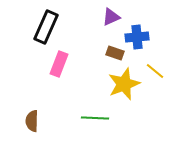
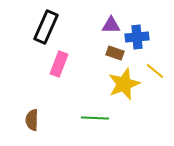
purple triangle: moved 8 px down; rotated 24 degrees clockwise
brown semicircle: moved 1 px up
